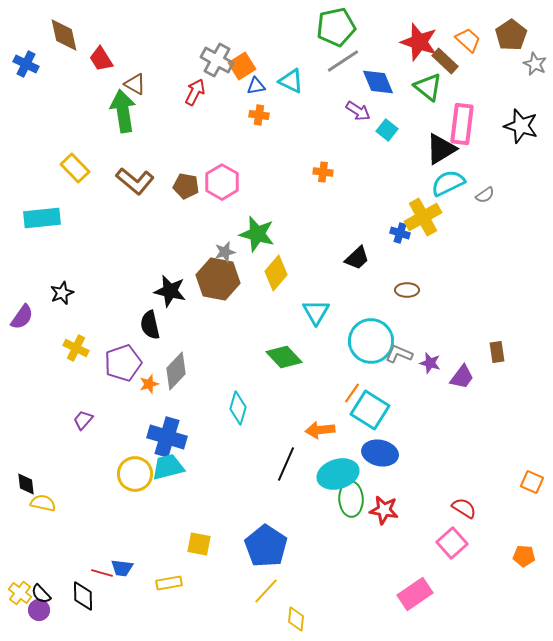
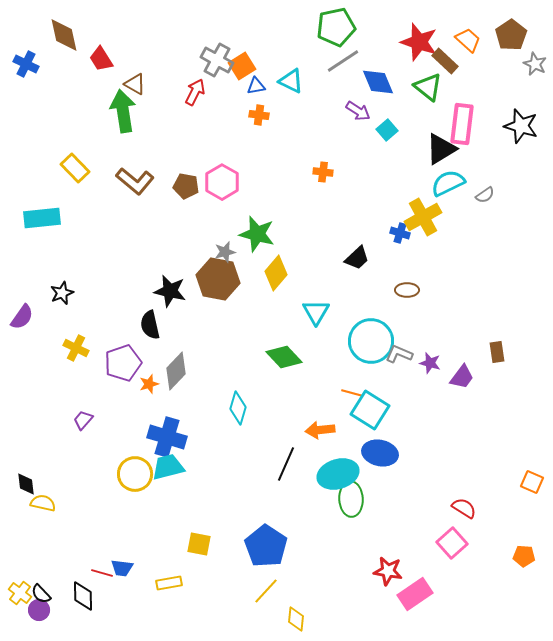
cyan square at (387, 130): rotated 10 degrees clockwise
orange line at (352, 393): rotated 70 degrees clockwise
red star at (384, 510): moved 4 px right, 61 px down
